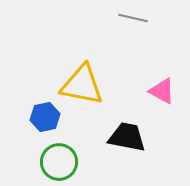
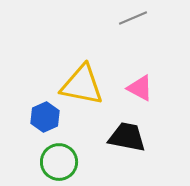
gray line: rotated 36 degrees counterclockwise
pink triangle: moved 22 px left, 3 px up
blue hexagon: rotated 12 degrees counterclockwise
